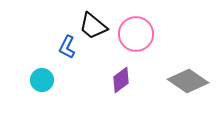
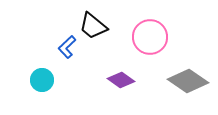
pink circle: moved 14 px right, 3 px down
blue L-shape: rotated 20 degrees clockwise
purple diamond: rotated 72 degrees clockwise
